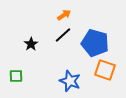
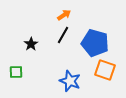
black line: rotated 18 degrees counterclockwise
green square: moved 4 px up
